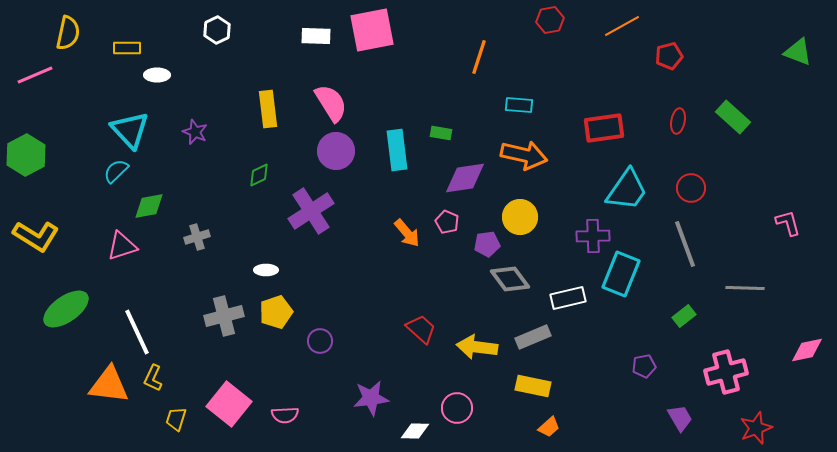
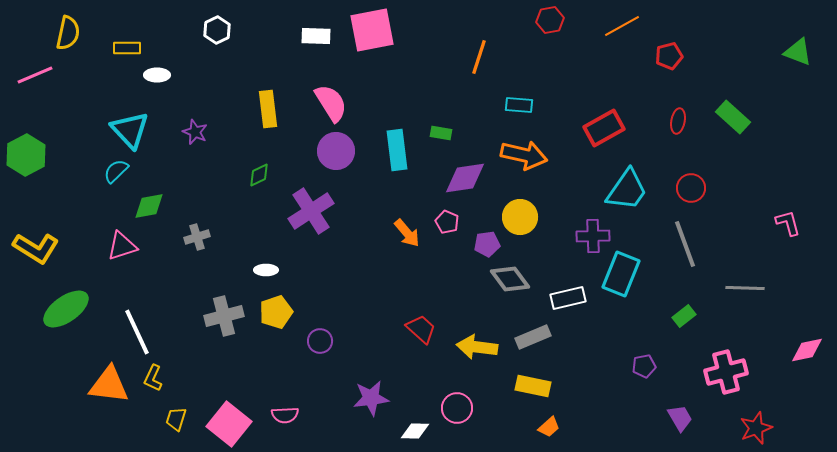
red rectangle at (604, 128): rotated 21 degrees counterclockwise
yellow L-shape at (36, 236): moved 12 px down
pink square at (229, 404): moved 20 px down
